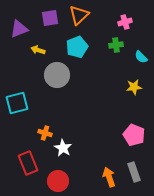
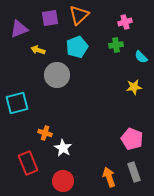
pink pentagon: moved 2 px left, 4 px down
red circle: moved 5 px right
